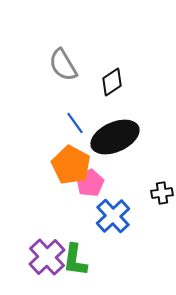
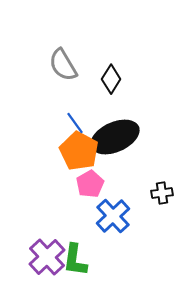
black diamond: moved 1 px left, 3 px up; rotated 24 degrees counterclockwise
orange pentagon: moved 8 px right, 14 px up
pink pentagon: moved 1 px down
